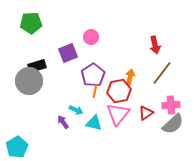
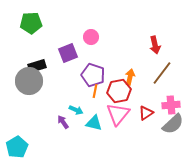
purple pentagon: rotated 20 degrees counterclockwise
